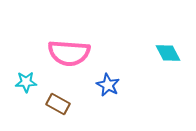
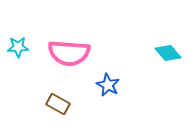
cyan diamond: rotated 12 degrees counterclockwise
cyan star: moved 8 px left, 35 px up
